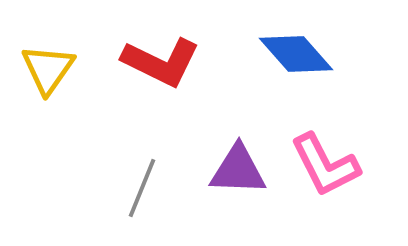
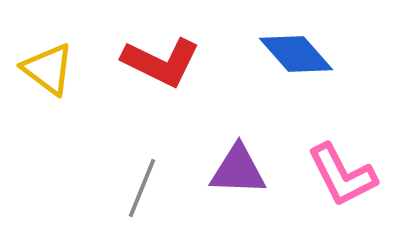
yellow triangle: rotated 28 degrees counterclockwise
pink L-shape: moved 17 px right, 10 px down
